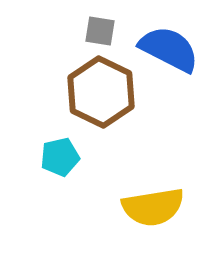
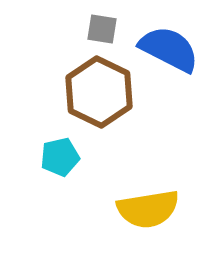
gray square: moved 2 px right, 2 px up
brown hexagon: moved 2 px left
yellow semicircle: moved 5 px left, 2 px down
